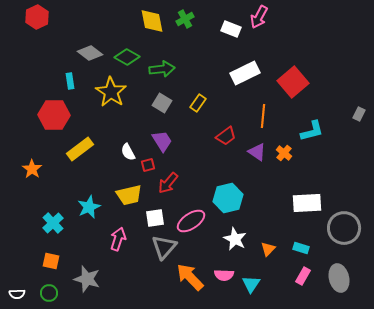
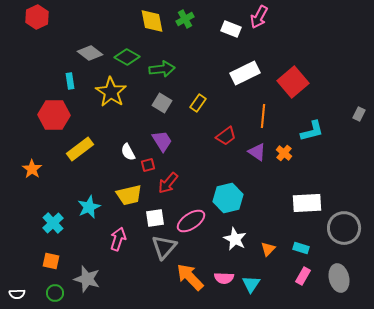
pink semicircle at (224, 275): moved 3 px down
green circle at (49, 293): moved 6 px right
